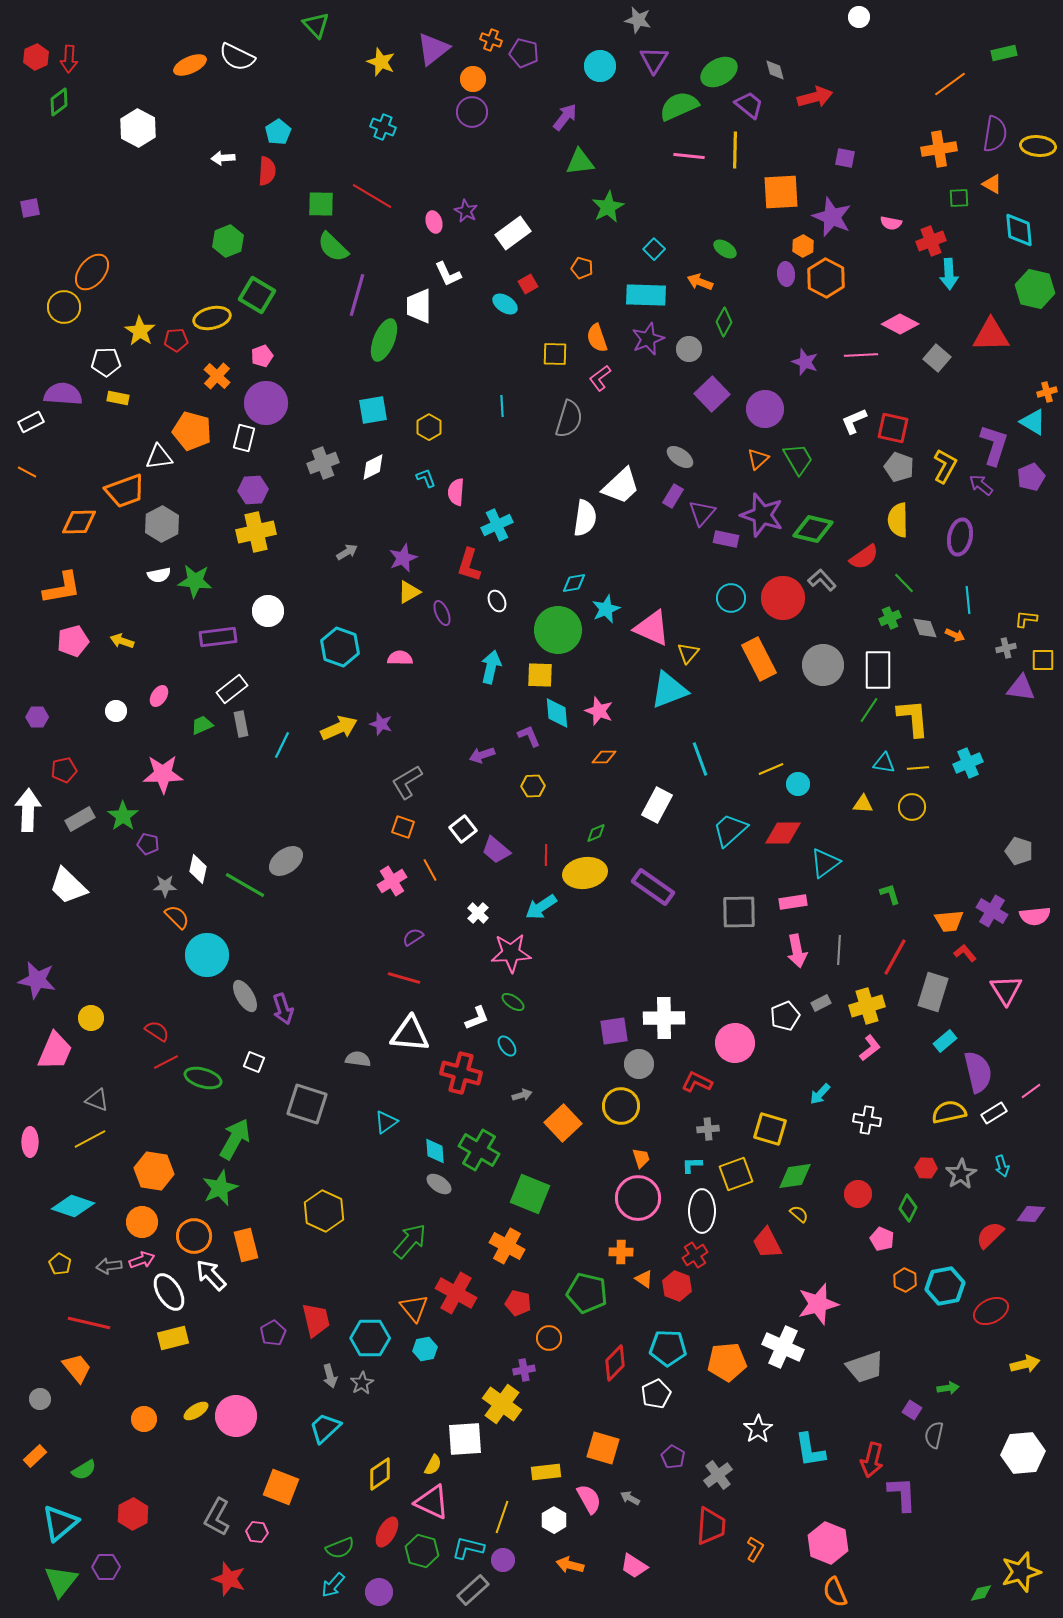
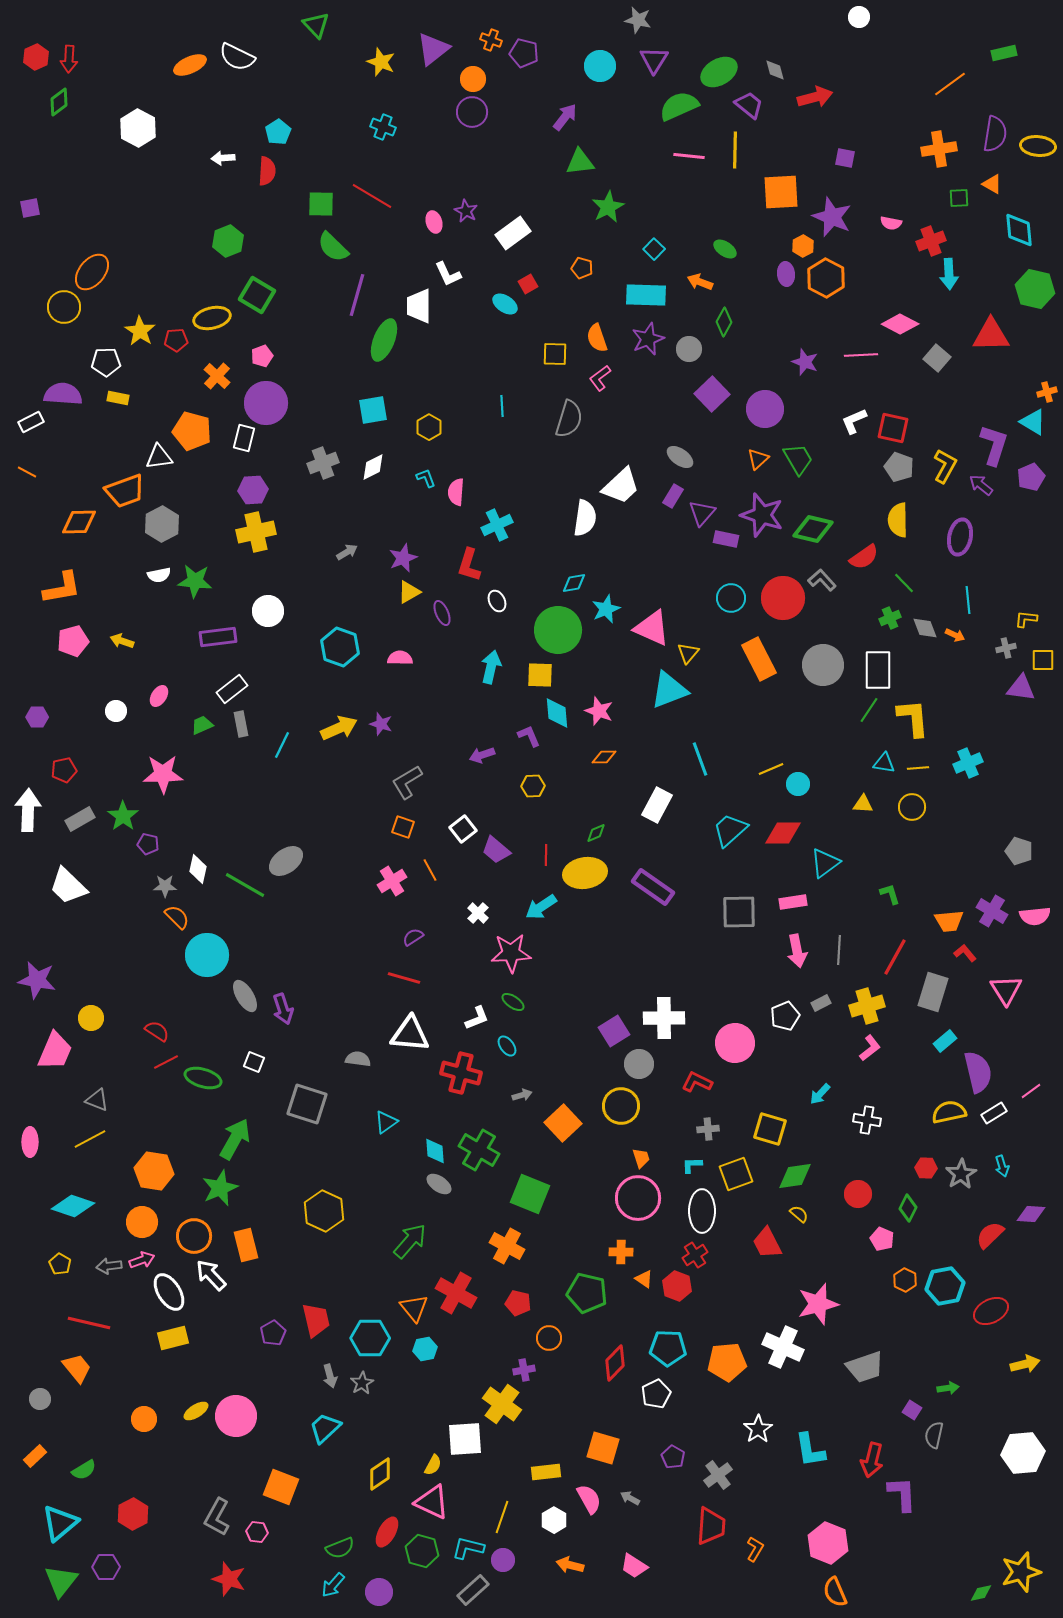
purple square at (614, 1031): rotated 24 degrees counterclockwise
